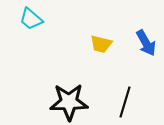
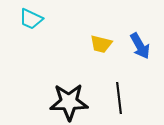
cyan trapezoid: rotated 15 degrees counterclockwise
blue arrow: moved 6 px left, 3 px down
black line: moved 6 px left, 4 px up; rotated 24 degrees counterclockwise
